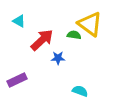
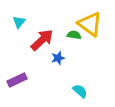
cyan triangle: moved 1 px down; rotated 40 degrees clockwise
blue star: rotated 16 degrees counterclockwise
cyan semicircle: rotated 21 degrees clockwise
